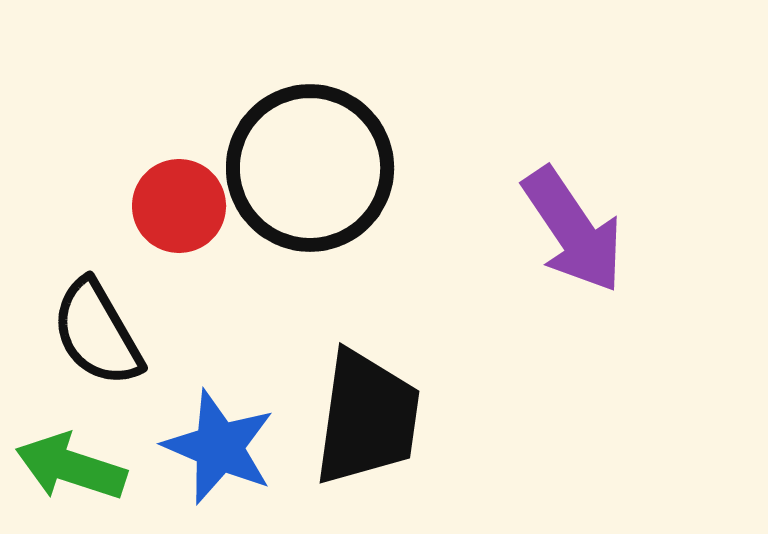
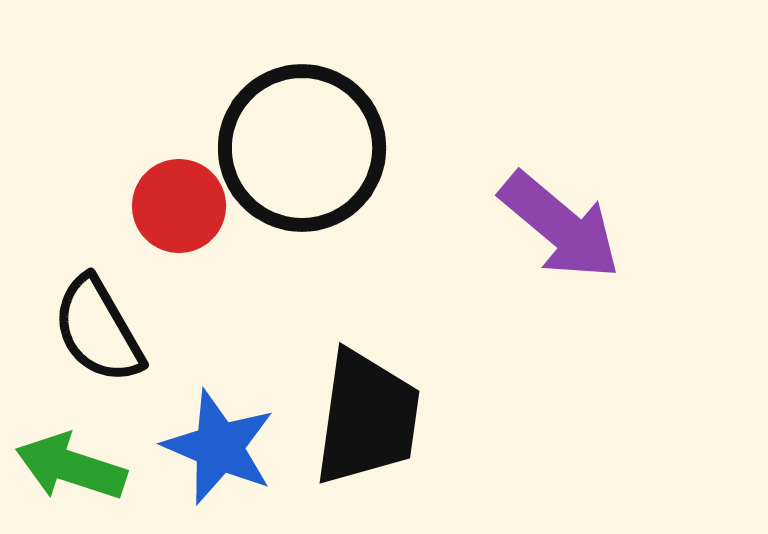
black circle: moved 8 px left, 20 px up
purple arrow: moved 13 px left, 4 px up; rotated 16 degrees counterclockwise
black semicircle: moved 1 px right, 3 px up
